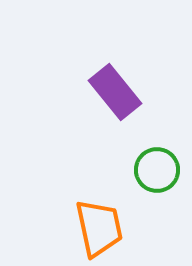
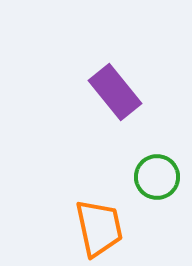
green circle: moved 7 px down
